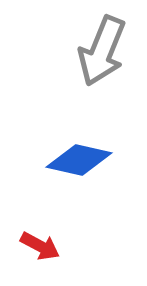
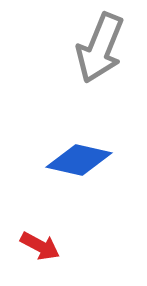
gray arrow: moved 2 px left, 3 px up
